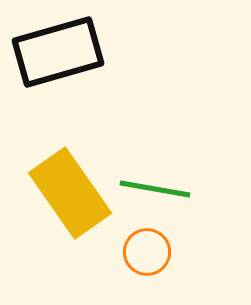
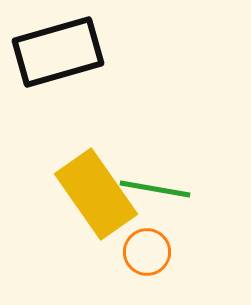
yellow rectangle: moved 26 px right, 1 px down
